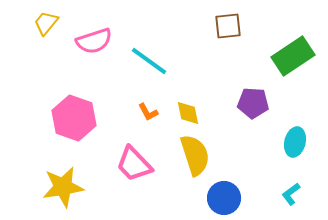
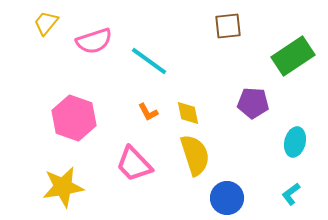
blue circle: moved 3 px right
